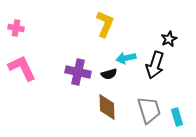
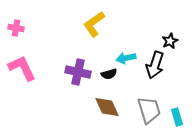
yellow L-shape: moved 11 px left; rotated 148 degrees counterclockwise
black star: moved 1 px right, 2 px down
brown diamond: rotated 24 degrees counterclockwise
